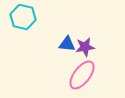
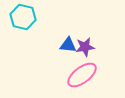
blue triangle: moved 1 px right, 1 px down
pink ellipse: rotated 16 degrees clockwise
